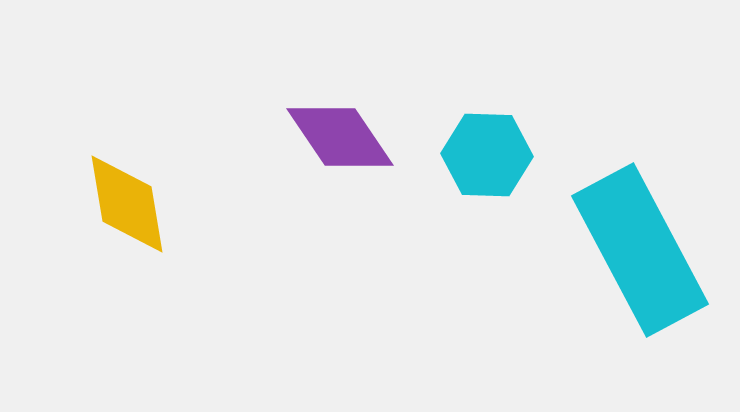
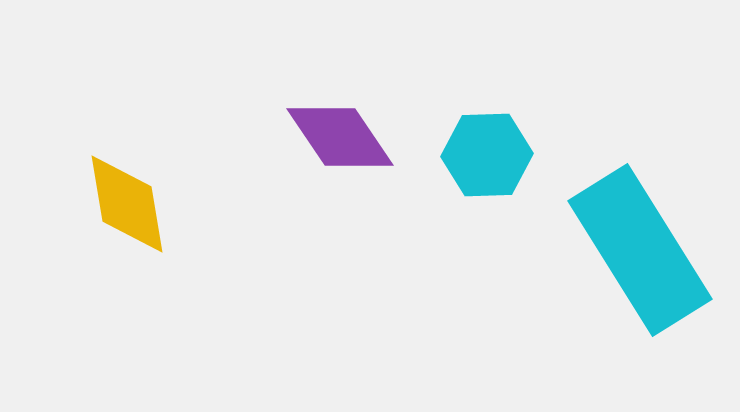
cyan hexagon: rotated 4 degrees counterclockwise
cyan rectangle: rotated 4 degrees counterclockwise
